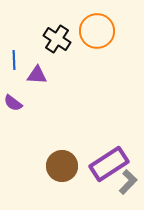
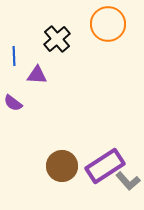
orange circle: moved 11 px right, 7 px up
black cross: rotated 16 degrees clockwise
blue line: moved 4 px up
purple rectangle: moved 4 px left, 2 px down
gray L-shape: moved 1 px up; rotated 95 degrees clockwise
